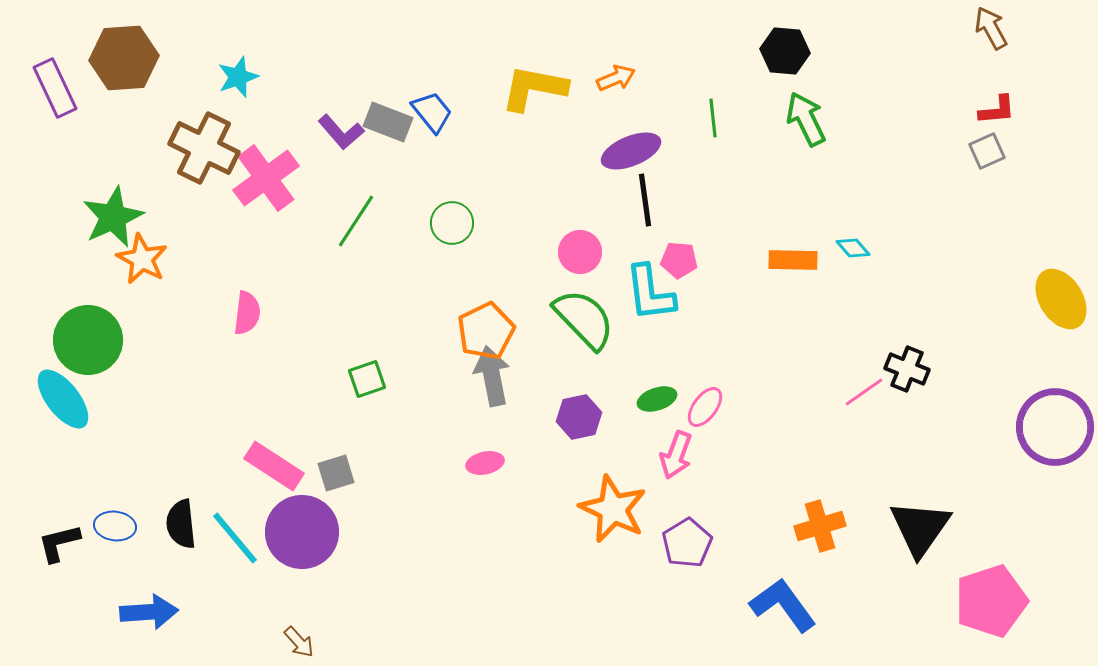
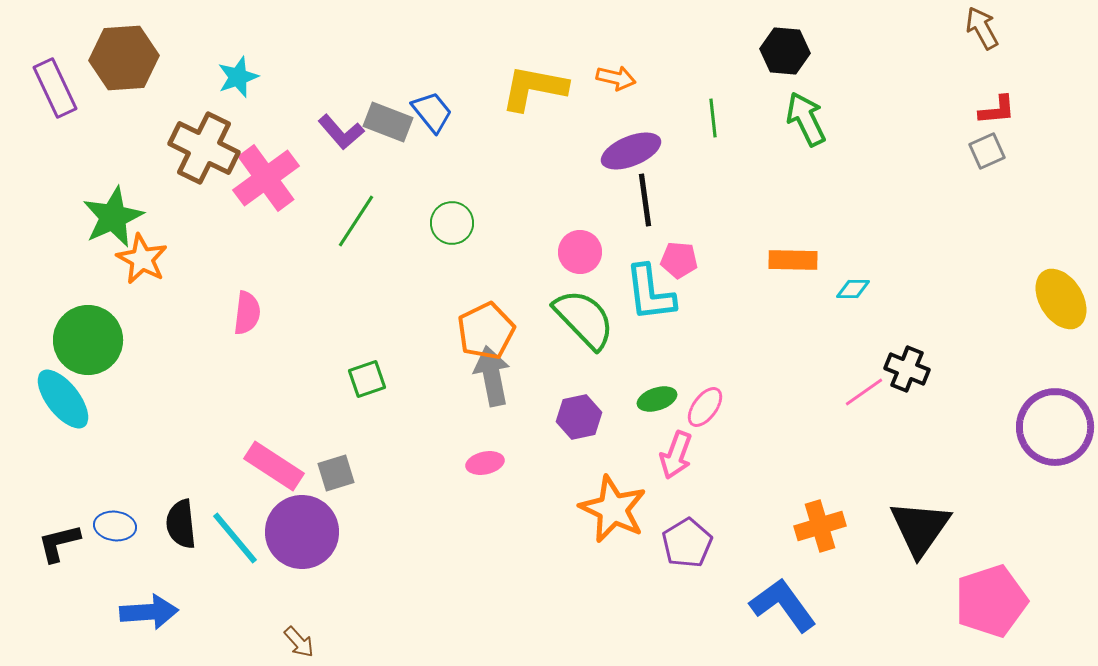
brown arrow at (991, 28): moved 9 px left
orange arrow at (616, 78): rotated 36 degrees clockwise
cyan diamond at (853, 248): moved 41 px down; rotated 48 degrees counterclockwise
